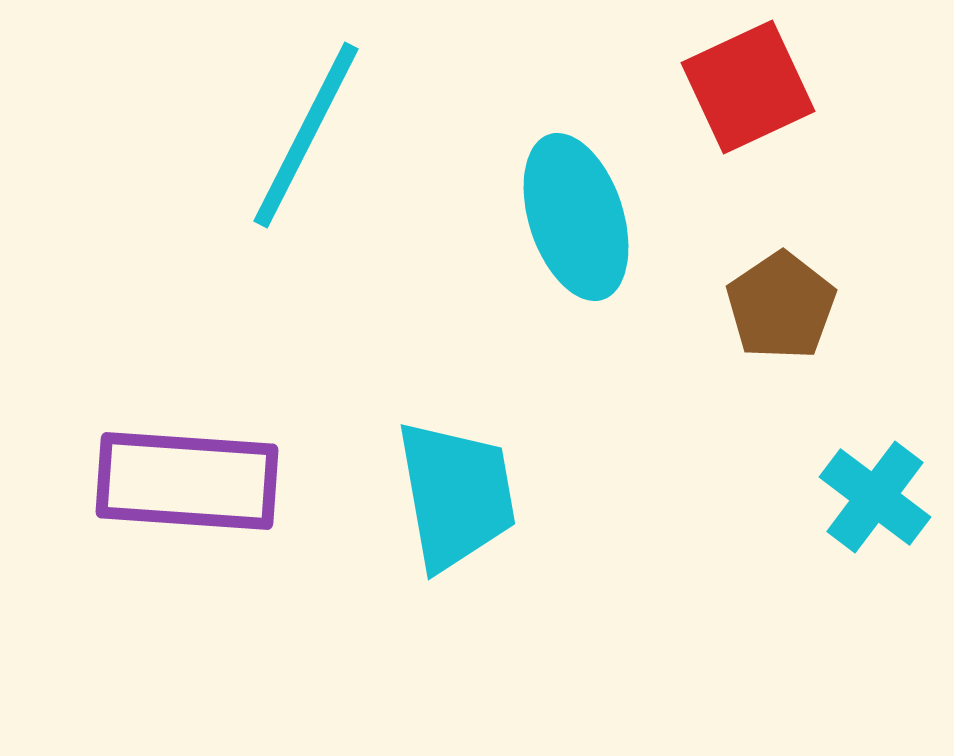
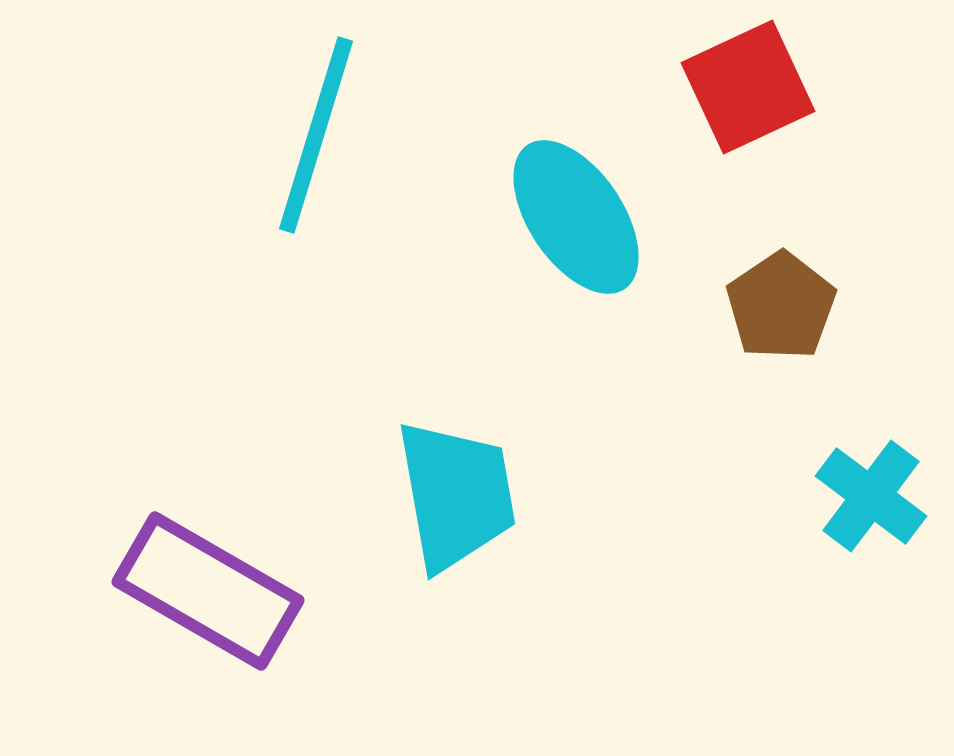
cyan line: moved 10 px right; rotated 10 degrees counterclockwise
cyan ellipse: rotated 16 degrees counterclockwise
purple rectangle: moved 21 px right, 110 px down; rotated 26 degrees clockwise
cyan cross: moved 4 px left, 1 px up
